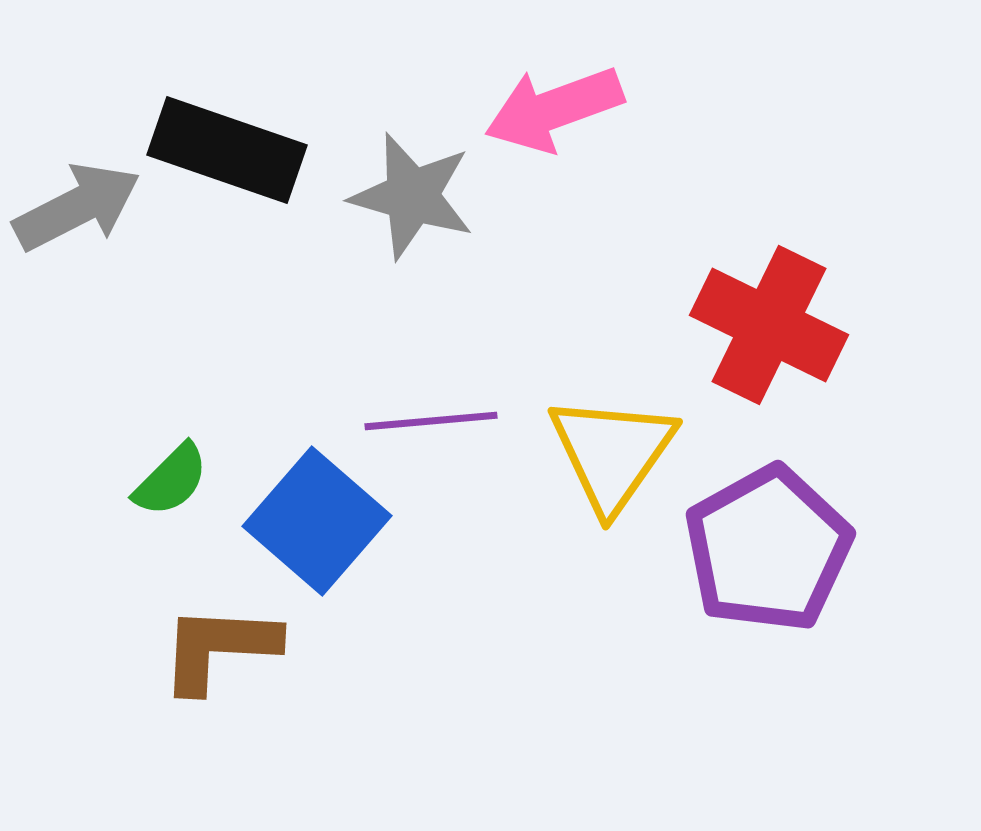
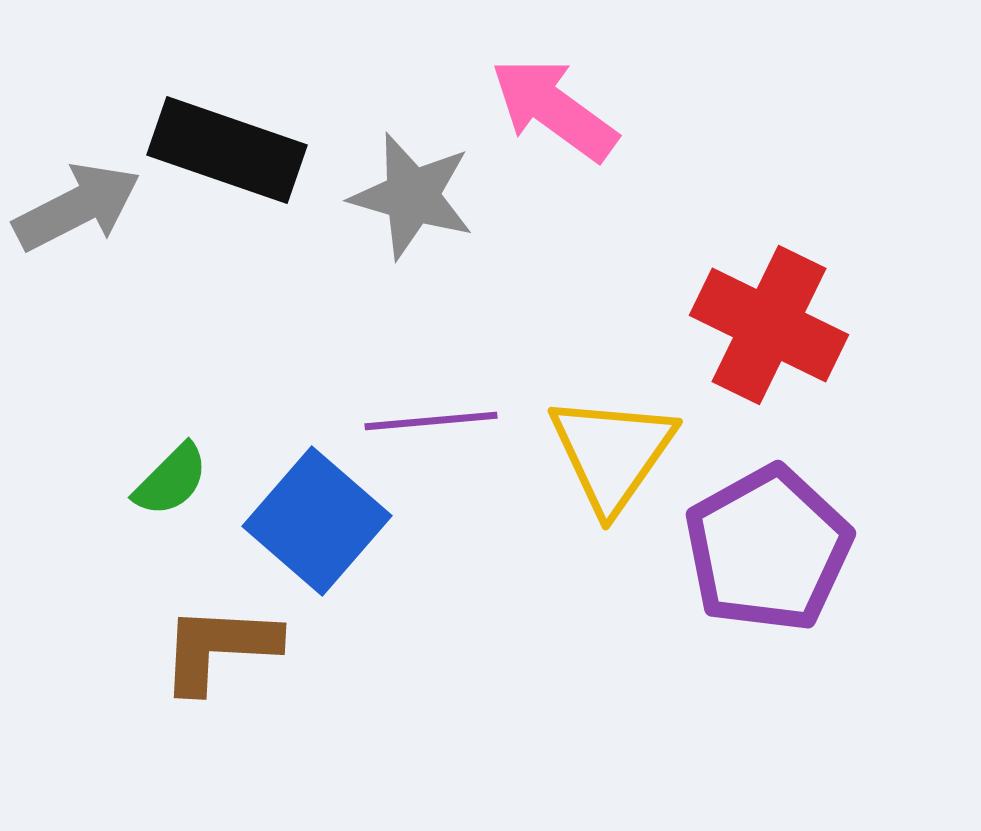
pink arrow: rotated 56 degrees clockwise
